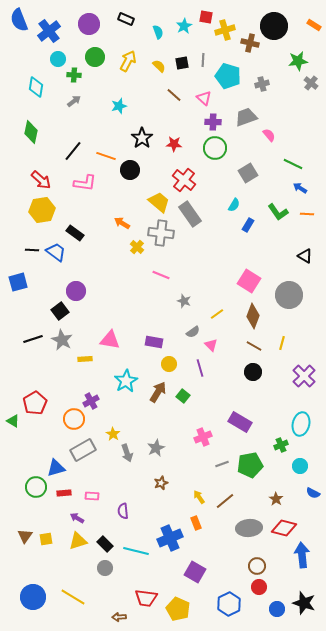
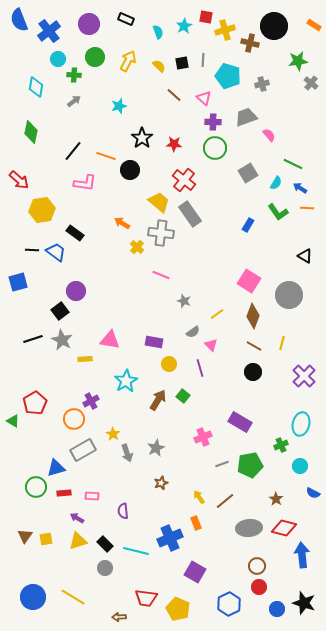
red arrow at (41, 180): moved 22 px left
cyan semicircle at (234, 205): moved 42 px right, 22 px up
orange line at (307, 214): moved 6 px up
brown arrow at (158, 392): moved 8 px down
